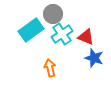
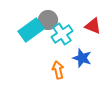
gray circle: moved 5 px left, 6 px down
red triangle: moved 7 px right, 11 px up
blue star: moved 12 px left
orange arrow: moved 8 px right, 2 px down
